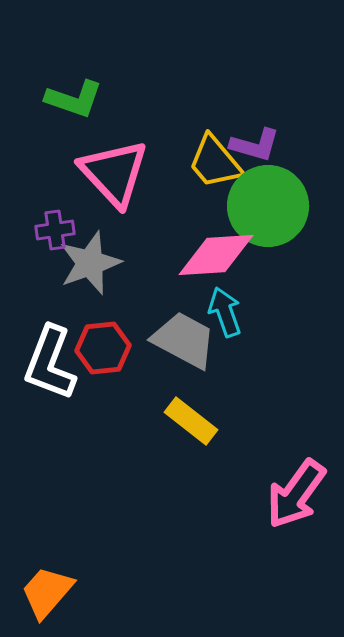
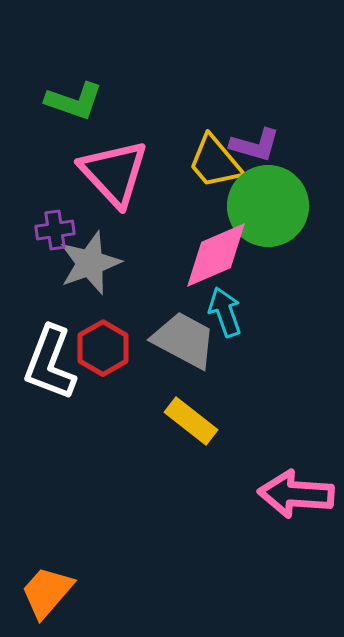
green L-shape: moved 2 px down
pink diamond: rotated 20 degrees counterclockwise
red hexagon: rotated 24 degrees counterclockwise
pink arrow: rotated 58 degrees clockwise
